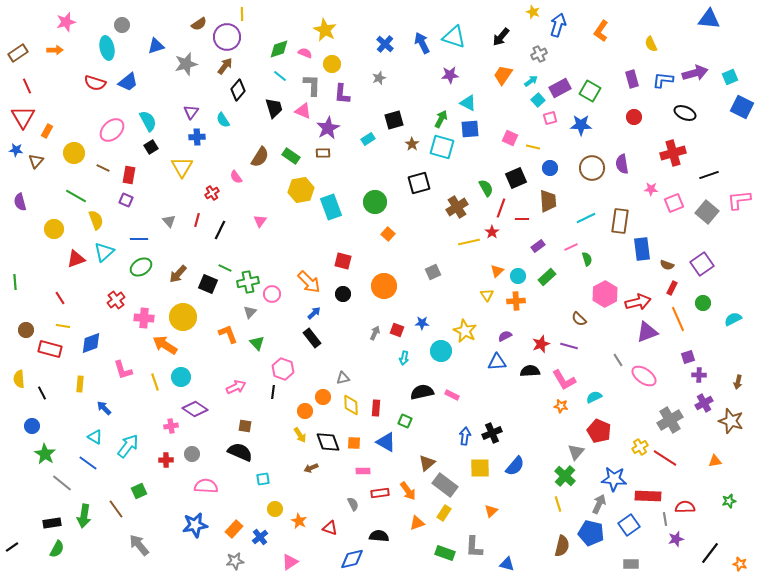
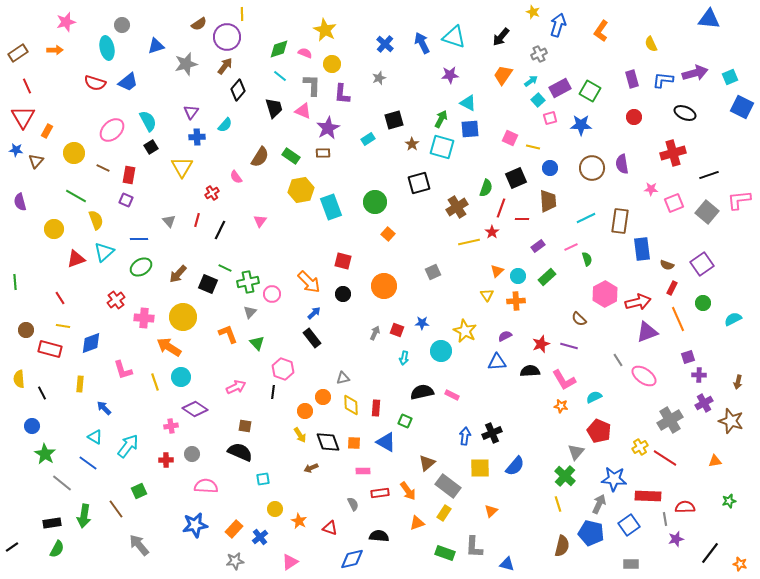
cyan semicircle at (223, 120): moved 2 px right, 5 px down; rotated 105 degrees counterclockwise
green semicircle at (486, 188): rotated 48 degrees clockwise
orange arrow at (165, 345): moved 4 px right, 2 px down
gray rectangle at (445, 485): moved 3 px right, 1 px down
